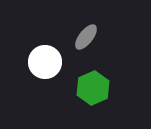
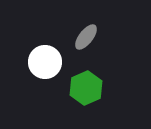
green hexagon: moved 7 px left
